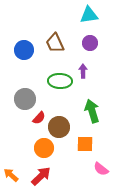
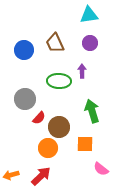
purple arrow: moved 1 px left
green ellipse: moved 1 px left
orange circle: moved 4 px right
orange arrow: rotated 56 degrees counterclockwise
